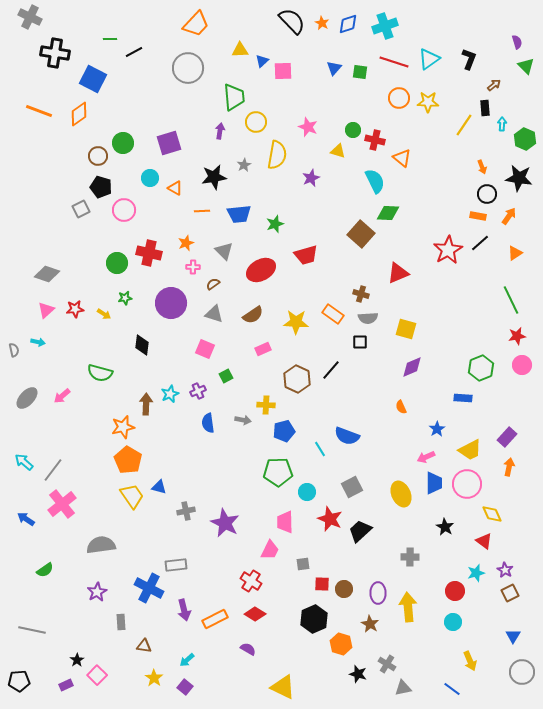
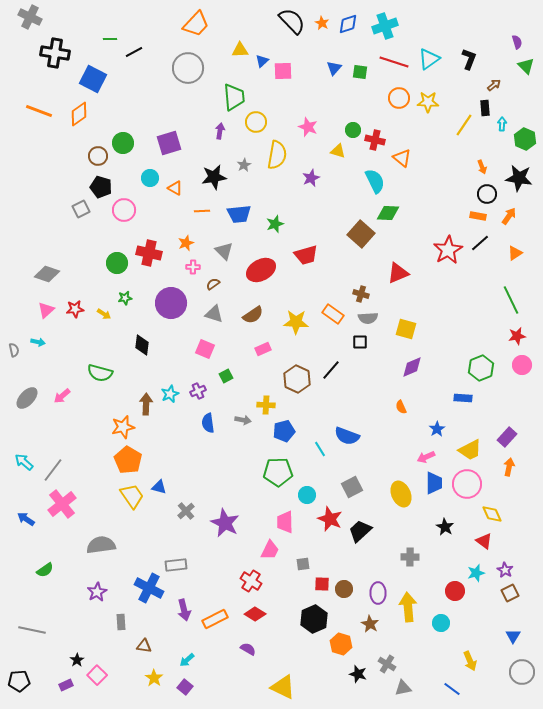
cyan circle at (307, 492): moved 3 px down
gray cross at (186, 511): rotated 30 degrees counterclockwise
cyan circle at (453, 622): moved 12 px left, 1 px down
